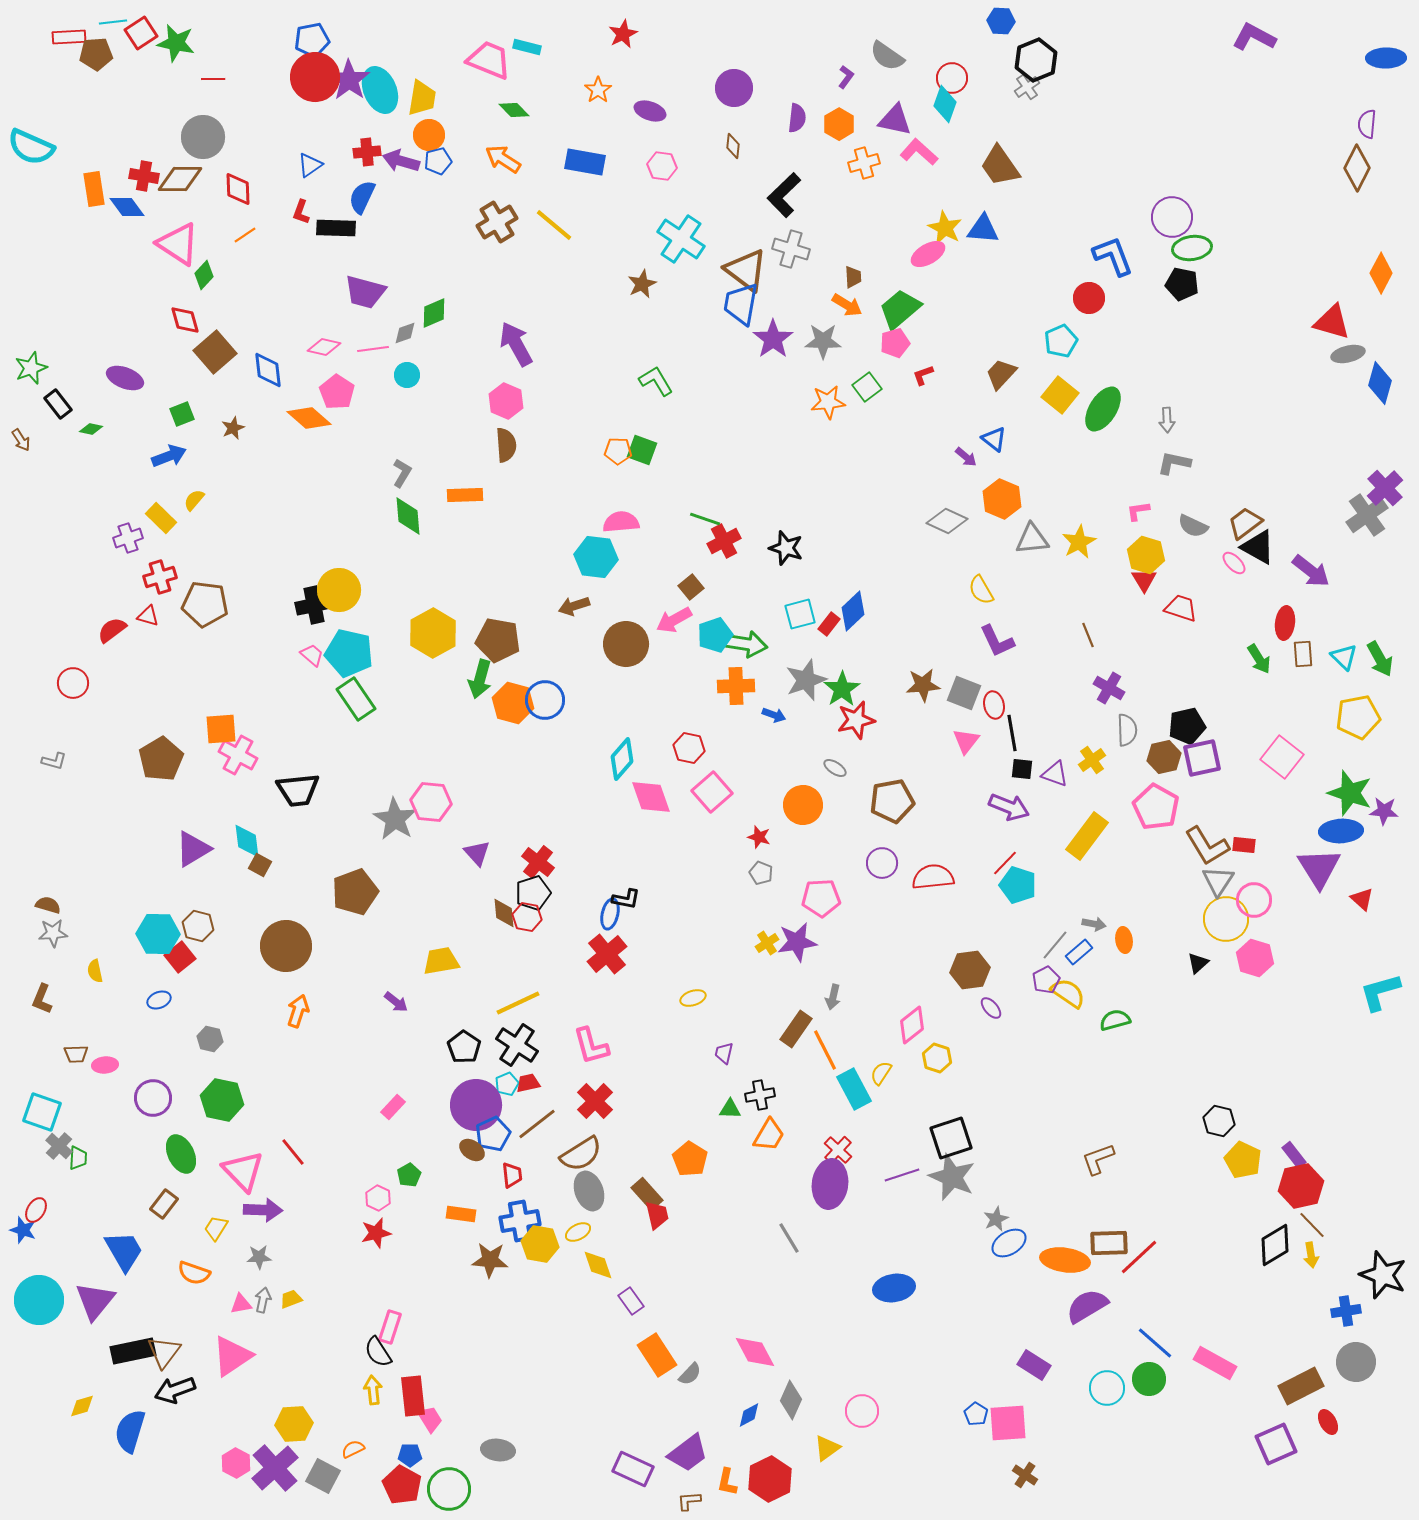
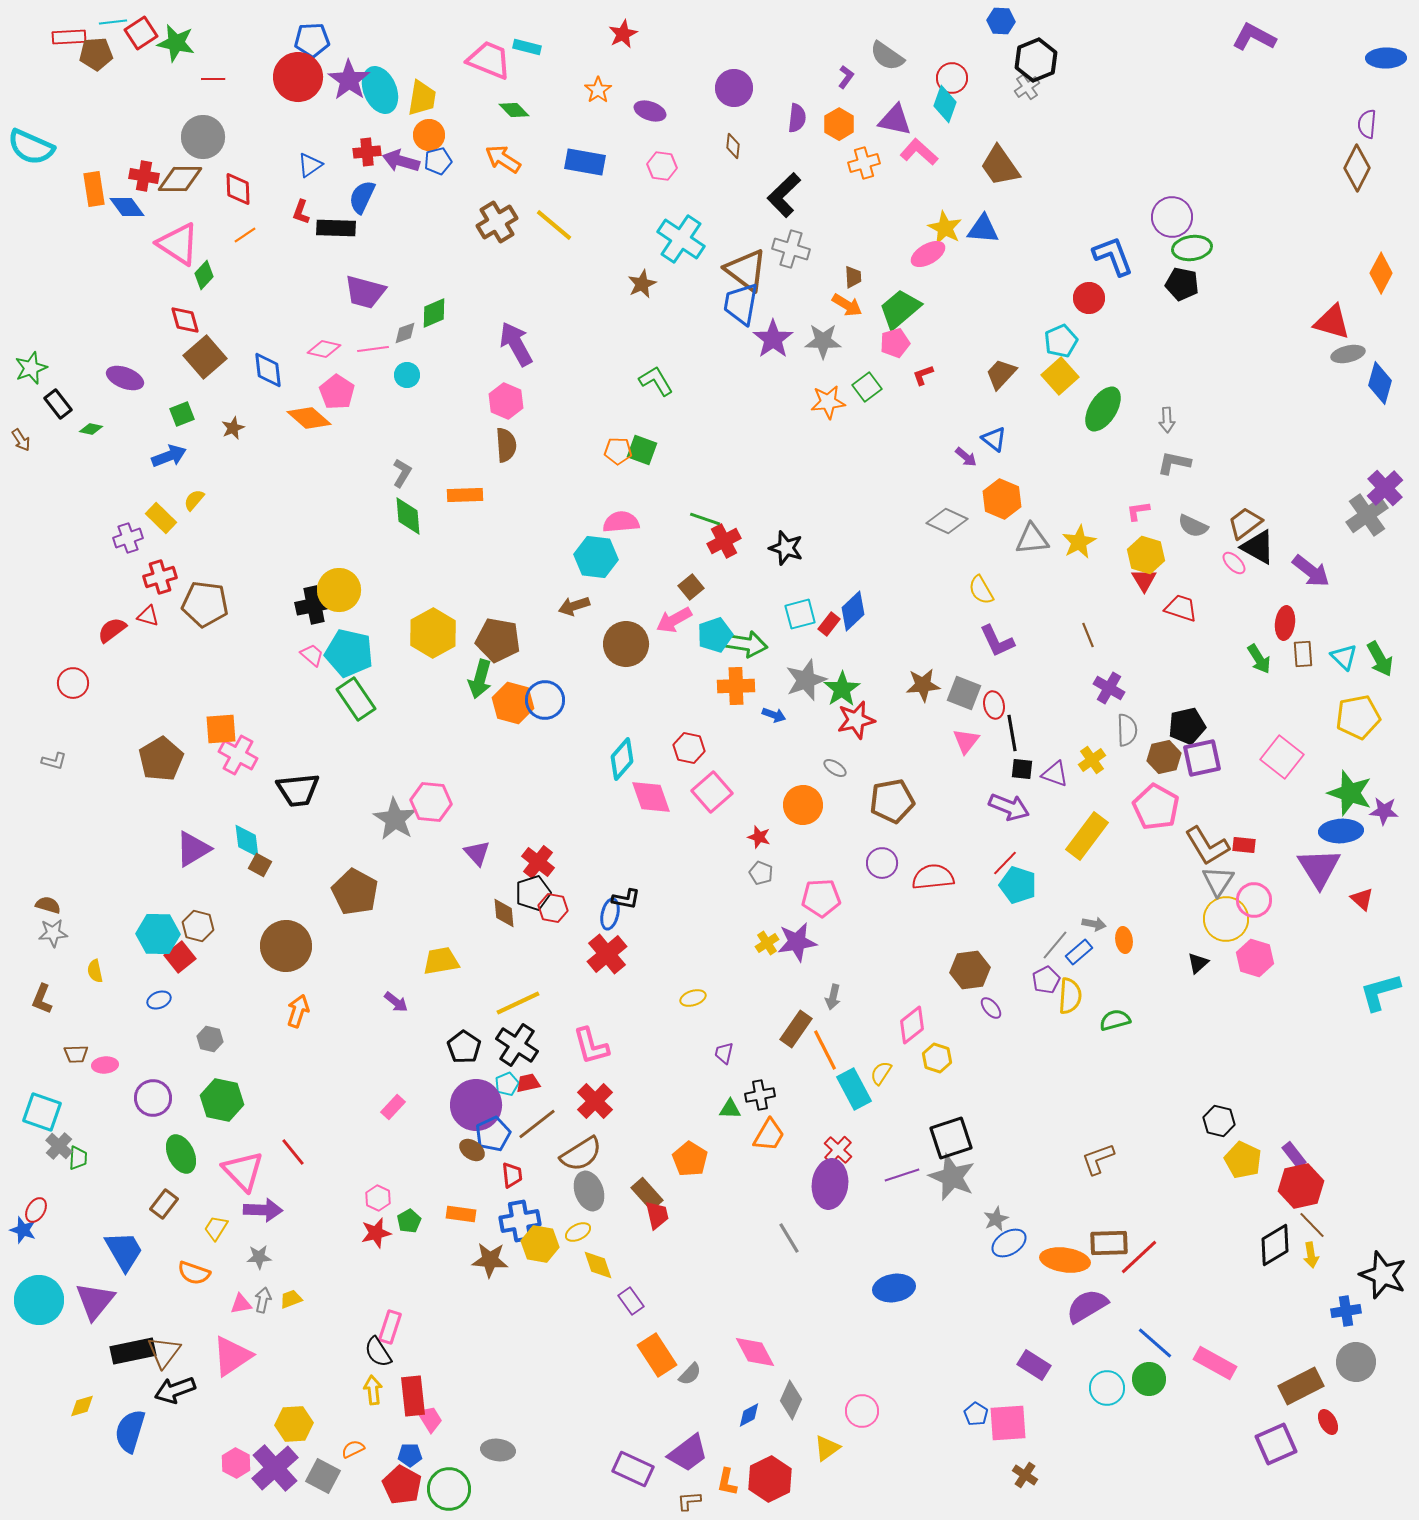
blue pentagon at (312, 40): rotated 8 degrees clockwise
red circle at (315, 77): moved 17 px left
pink diamond at (324, 347): moved 2 px down
brown square at (215, 352): moved 10 px left, 5 px down
yellow square at (1060, 395): moved 19 px up; rotated 9 degrees clockwise
brown pentagon at (355, 892): rotated 24 degrees counterclockwise
red hexagon at (527, 917): moved 26 px right, 9 px up
yellow semicircle at (1068, 993): moved 2 px right, 3 px down; rotated 60 degrees clockwise
green pentagon at (409, 1175): moved 46 px down
